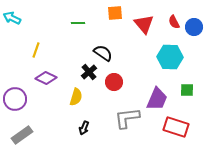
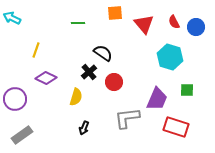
blue circle: moved 2 px right
cyan hexagon: rotated 15 degrees clockwise
